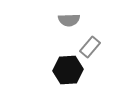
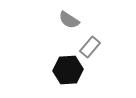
gray semicircle: rotated 35 degrees clockwise
